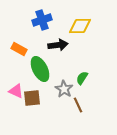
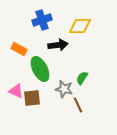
gray star: rotated 18 degrees counterclockwise
